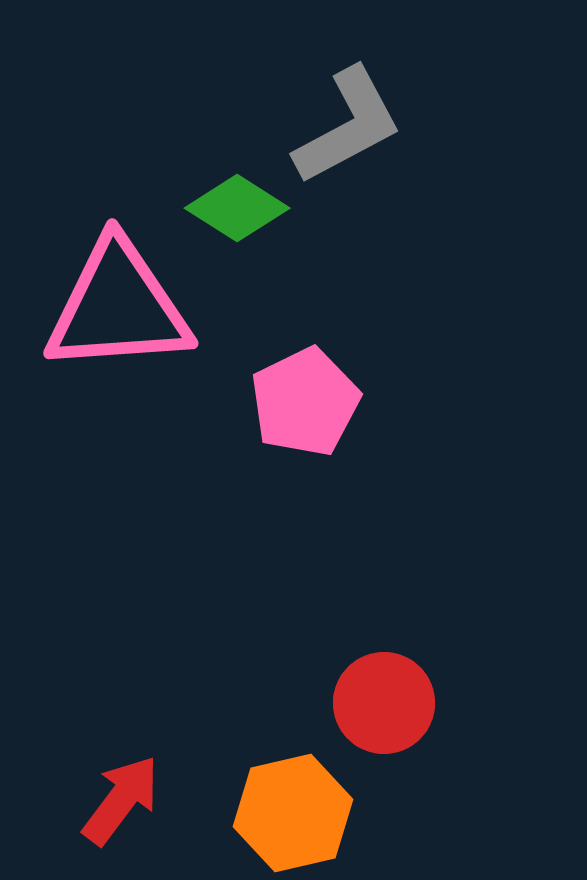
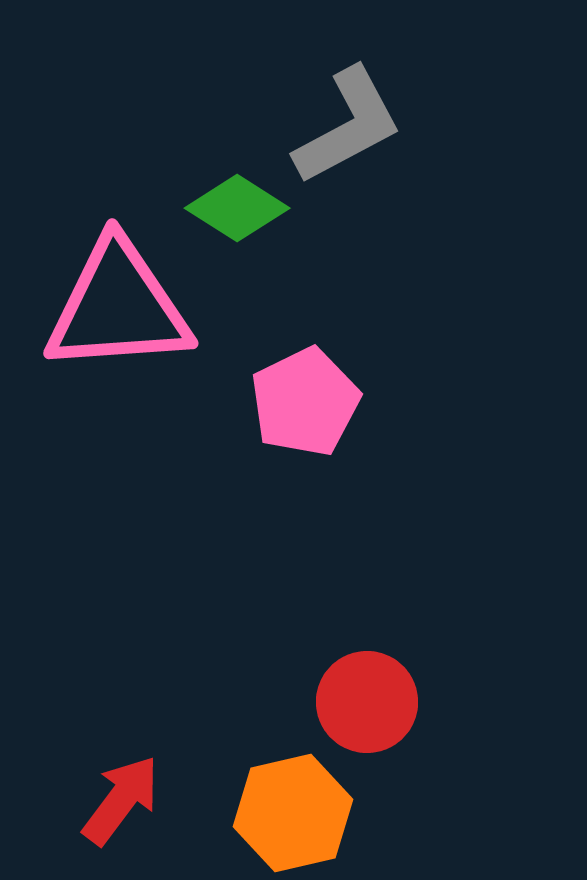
red circle: moved 17 px left, 1 px up
